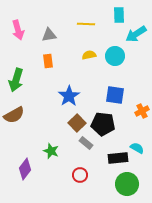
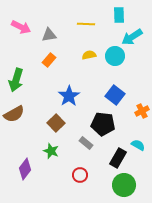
pink arrow: moved 3 px right, 3 px up; rotated 48 degrees counterclockwise
cyan arrow: moved 4 px left, 3 px down
orange rectangle: moved 1 px right, 1 px up; rotated 48 degrees clockwise
blue square: rotated 30 degrees clockwise
brown semicircle: moved 1 px up
brown square: moved 21 px left
cyan semicircle: moved 1 px right, 3 px up
black rectangle: rotated 54 degrees counterclockwise
green circle: moved 3 px left, 1 px down
